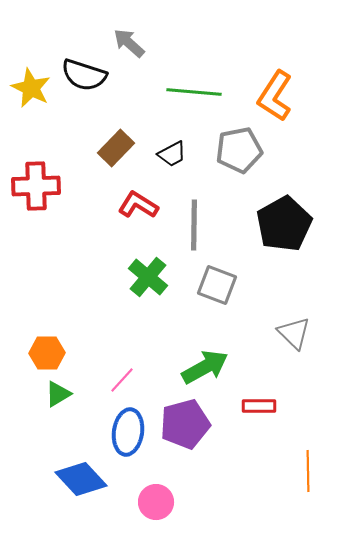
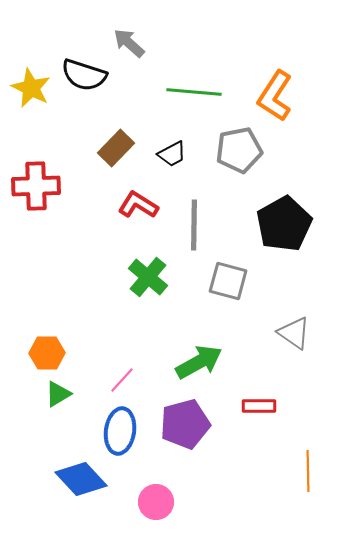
gray square: moved 11 px right, 4 px up; rotated 6 degrees counterclockwise
gray triangle: rotated 9 degrees counterclockwise
green arrow: moved 6 px left, 5 px up
blue ellipse: moved 8 px left, 1 px up
